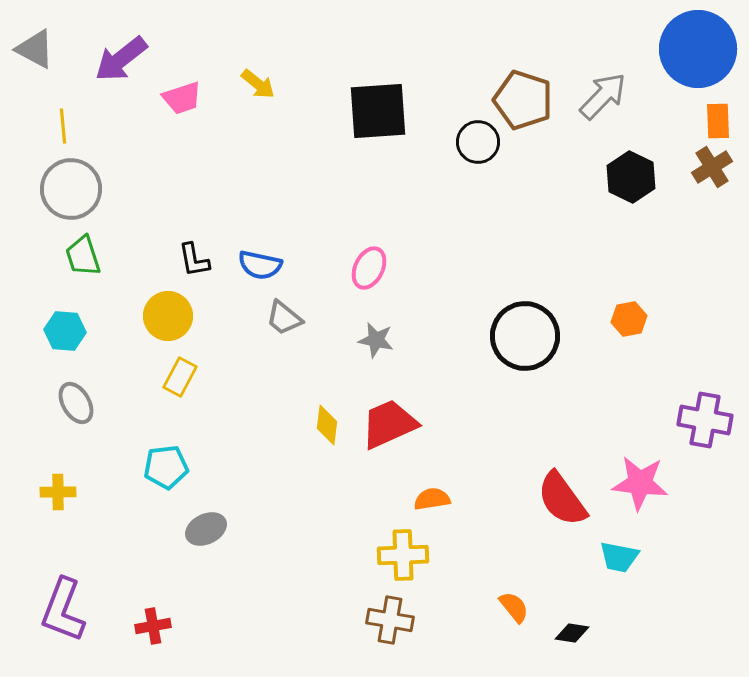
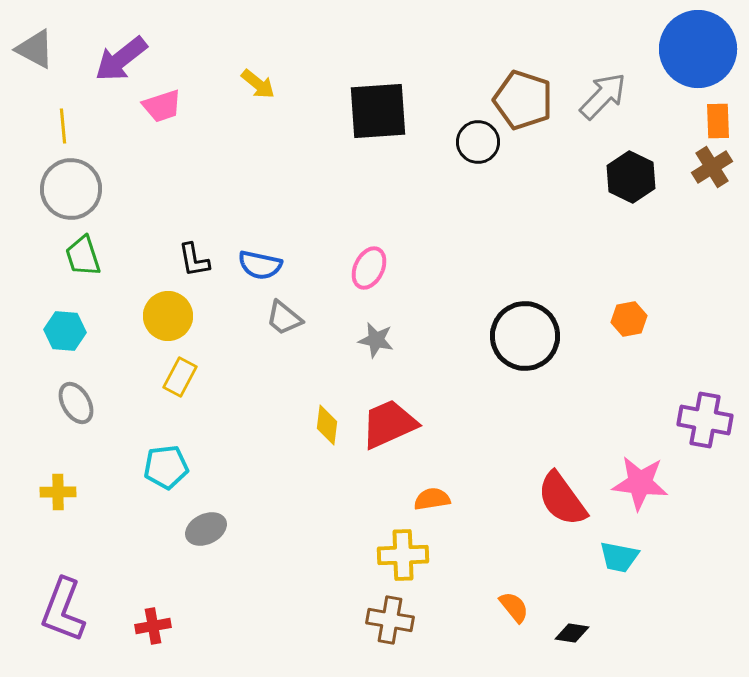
pink trapezoid at (182, 98): moved 20 px left, 8 px down
